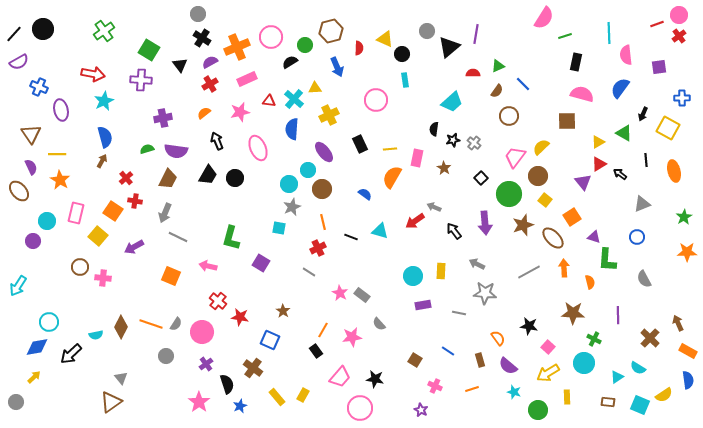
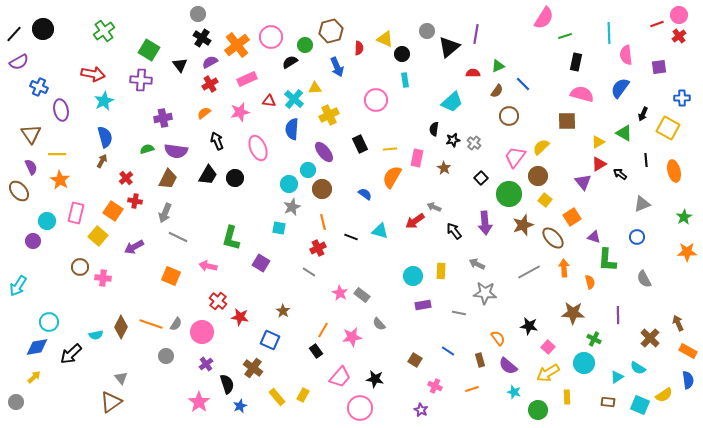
orange cross at (237, 47): moved 2 px up; rotated 15 degrees counterclockwise
